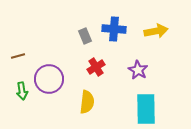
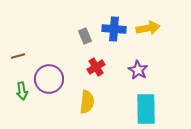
yellow arrow: moved 8 px left, 3 px up
